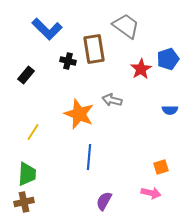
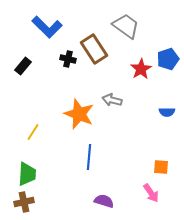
blue L-shape: moved 2 px up
brown rectangle: rotated 24 degrees counterclockwise
black cross: moved 2 px up
black rectangle: moved 3 px left, 9 px up
blue semicircle: moved 3 px left, 2 px down
orange square: rotated 21 degrees clockwise
pink arrow: rotated 42 degrees clockwise
purple semicircle: rotated 78 degrees clockwise
